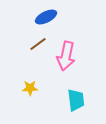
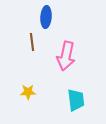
blue ellipse: rotated 60 degrees counterclockwise
brown line: moved 6 px left, 2 px up; rotated 60 degrees counterclockwise
yellow star: moved 2 px left, 4 px down
